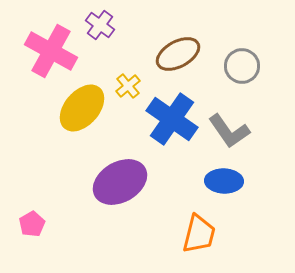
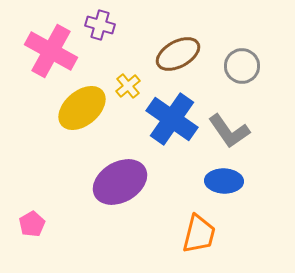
purple cross: rotated 20 degrees counterclockwise
yellow ellipse: rotated 9 degrees clockwise
